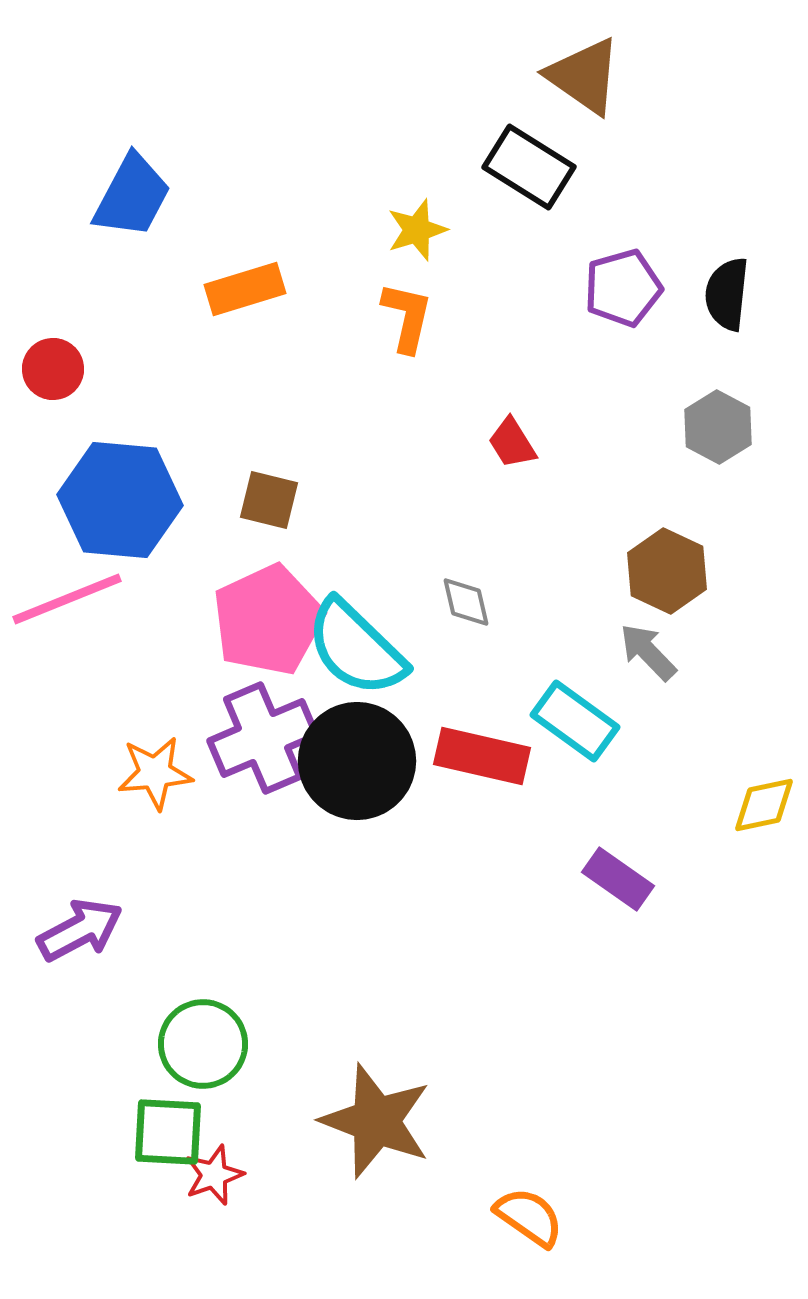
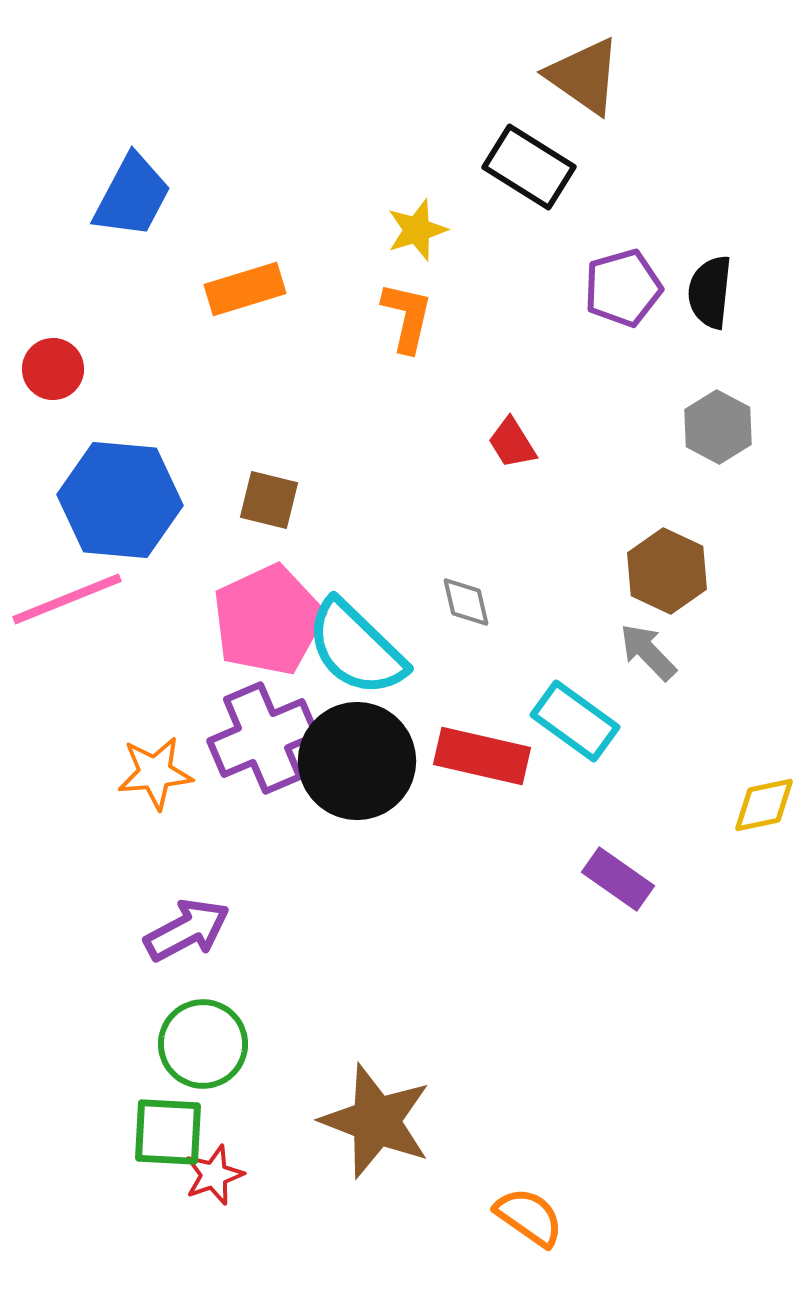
black semicircle: moved 17 px left, 2 px up
purple arrow: moved 107 px right
